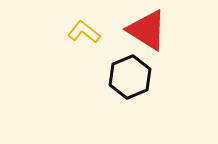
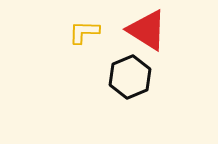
yellow L-shape: rotated 36 degrees counterclockwise
